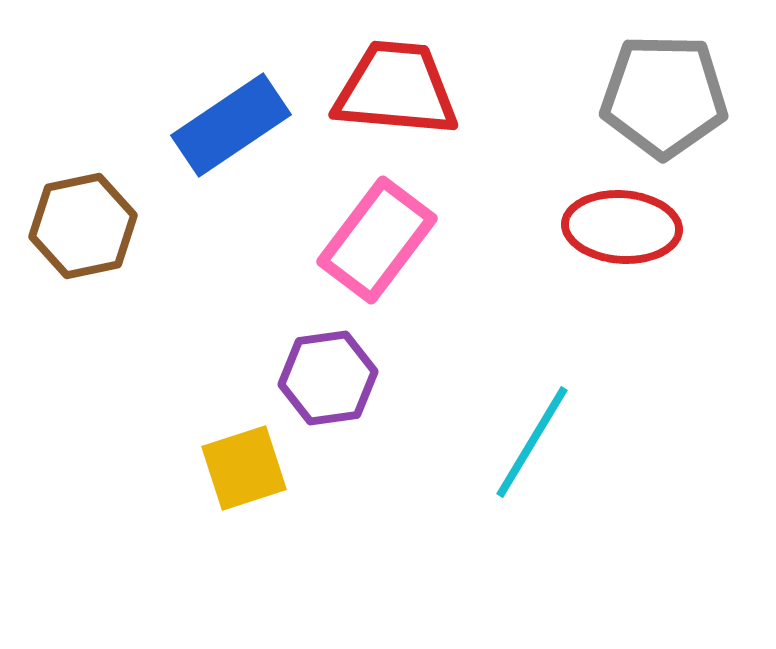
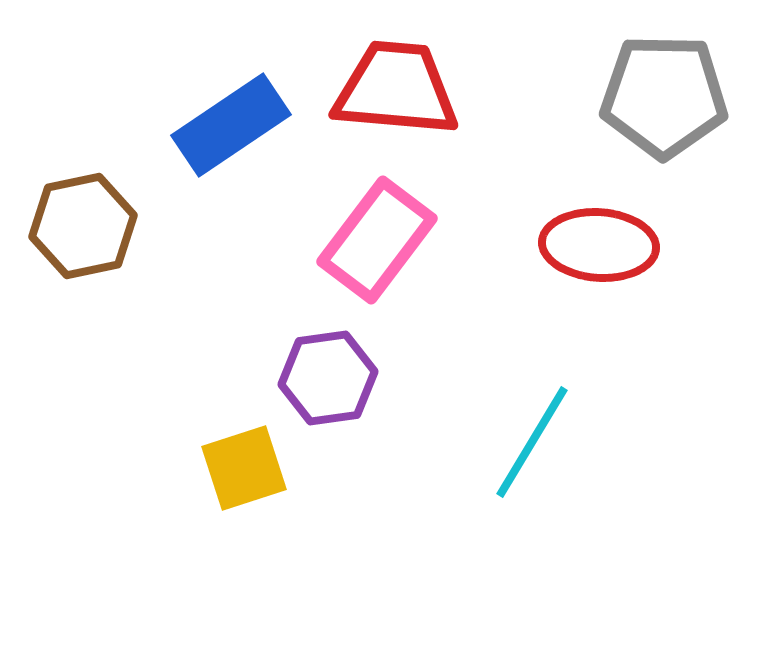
red ellipse: moved 23 px left, 18 px down
